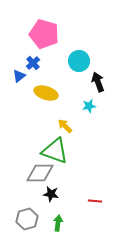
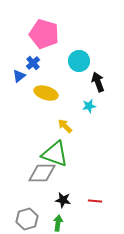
green triangle: moved 3 px down
gray diamond: moved 2 px right
black star: moved 12 px right, 6 px down
